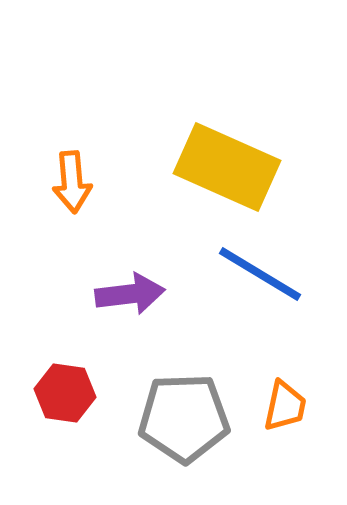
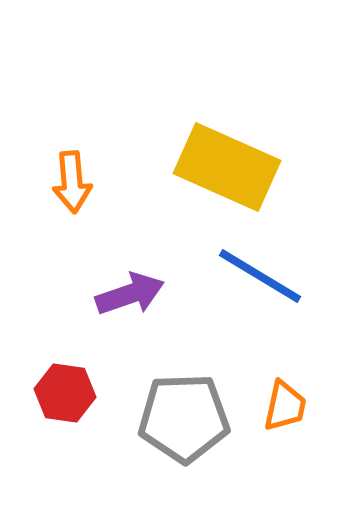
blue line: moved 2 px down
purple arrow: rotated 12 degrees counterclockwise
